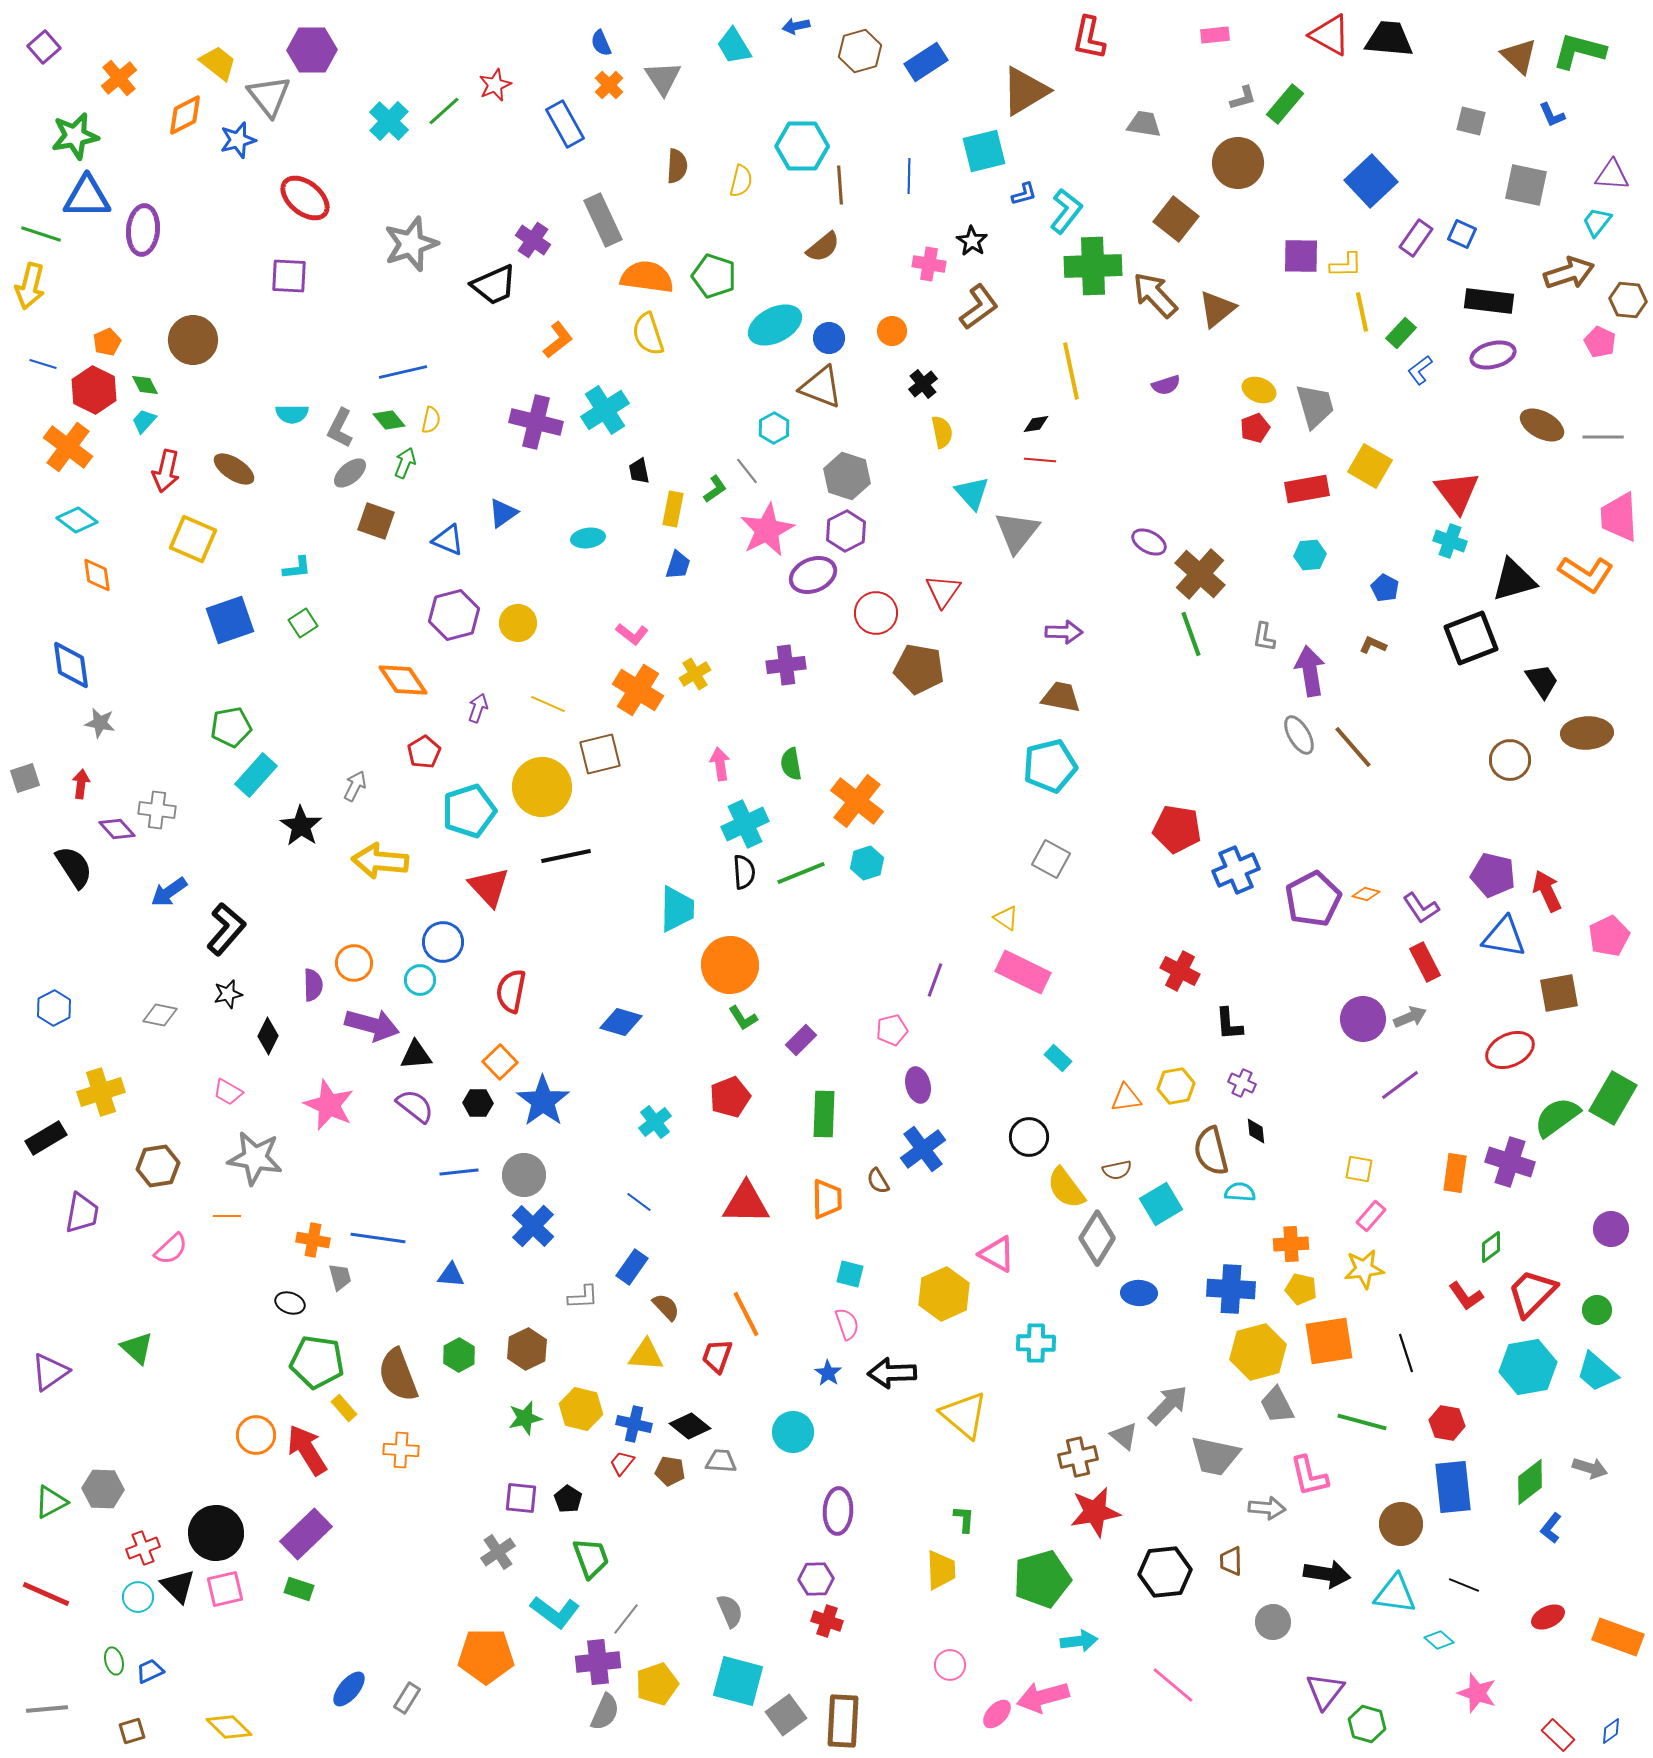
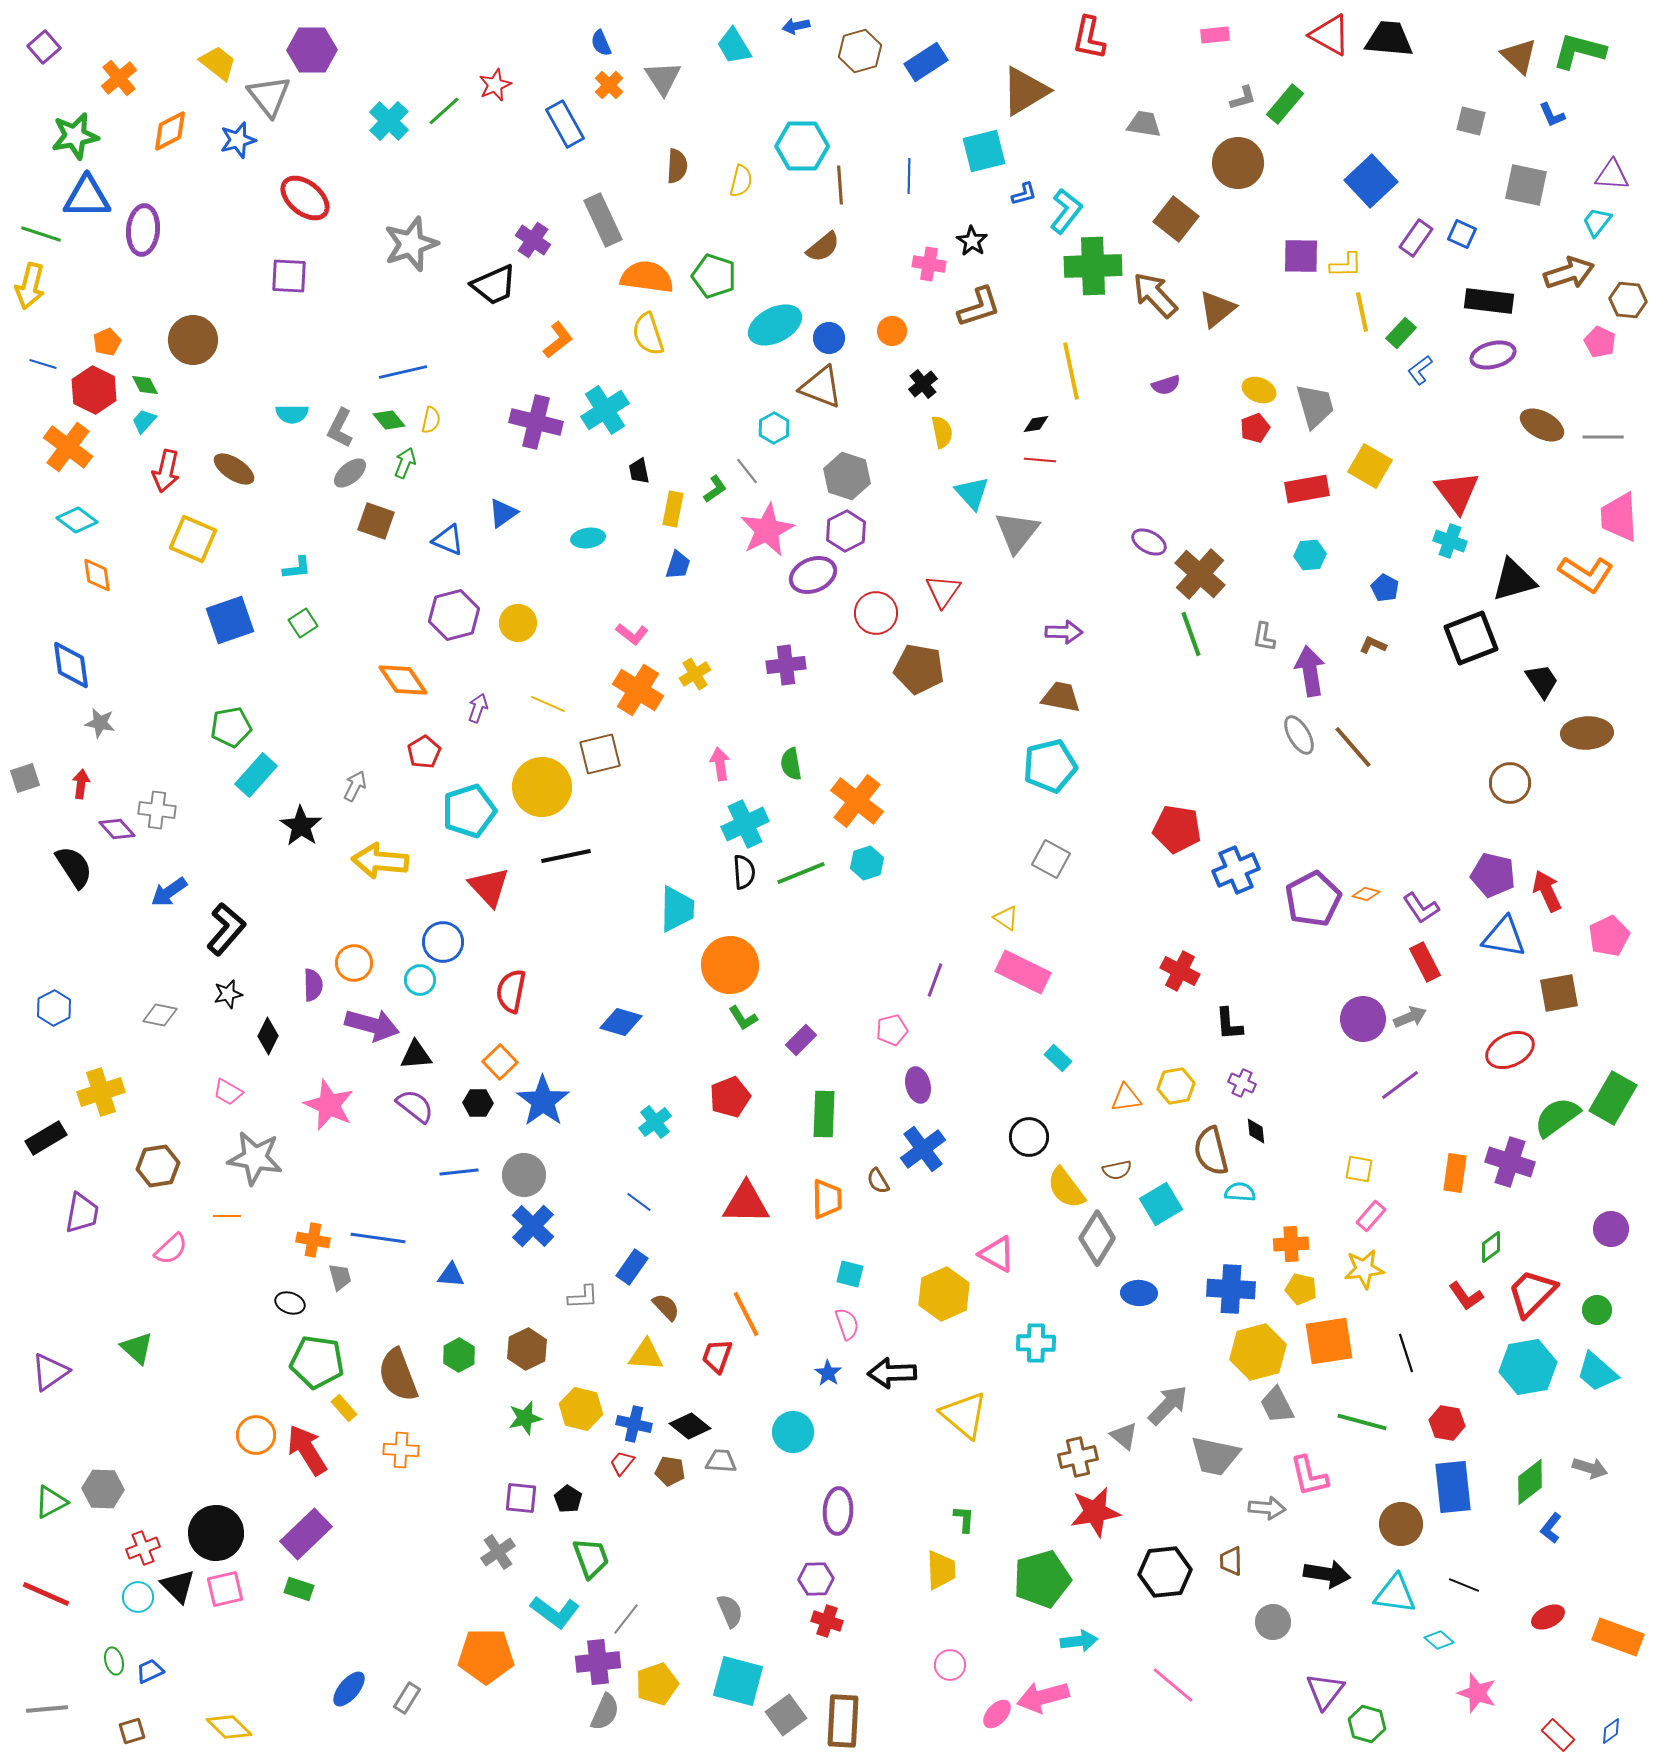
orange diamond at (185, 115): moved 15 px left, 16 px down
brown L-shape at (979, 307): rotated 18 degrees clockwise
brown circle at (1510, 760): moved 23 px down
